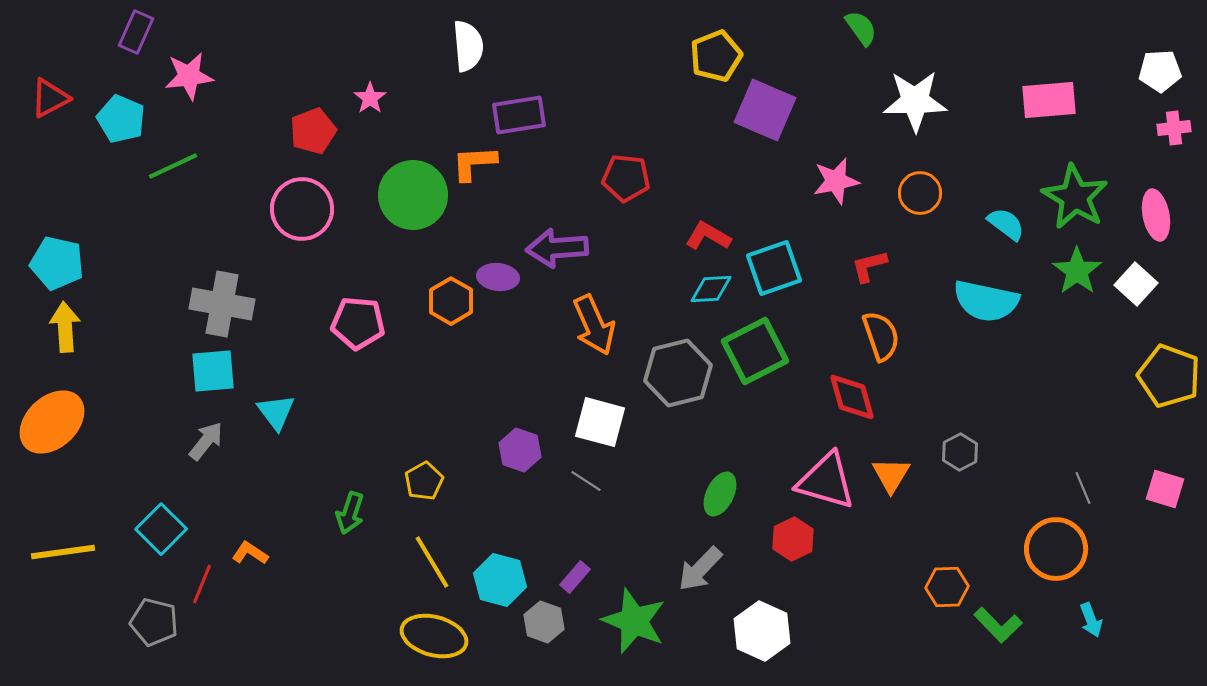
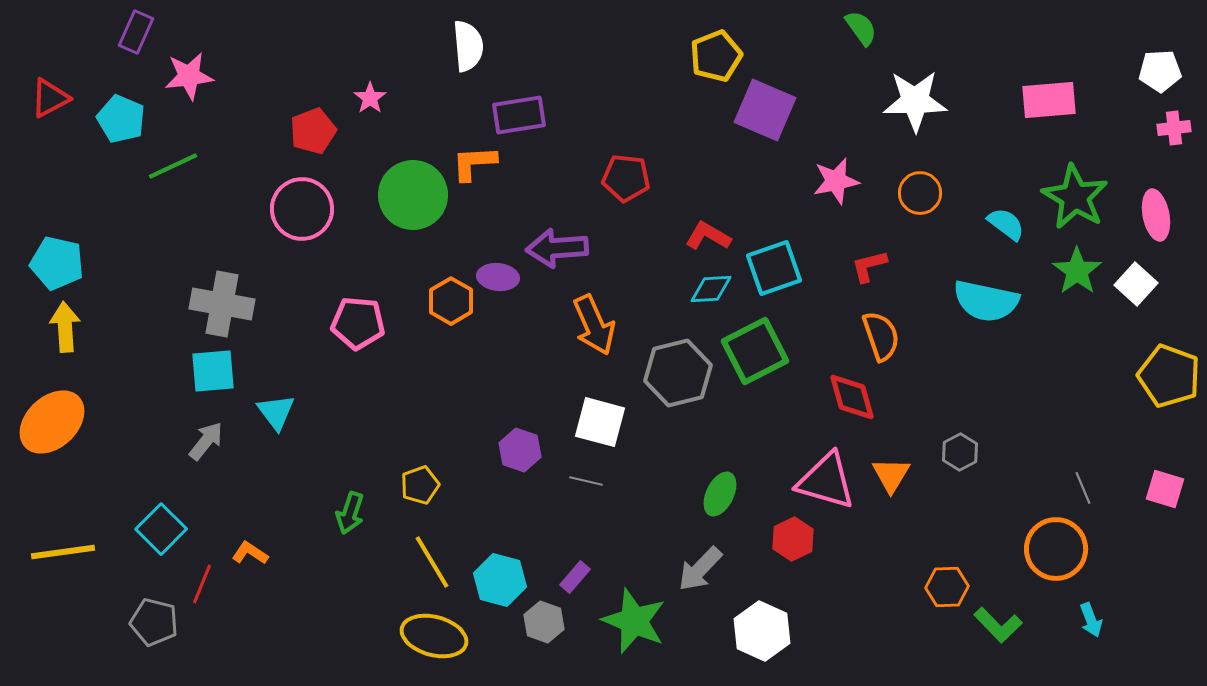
yellow pentagon at (424, 481): moved 4 px left, 4 px down; rotated 9 degrees clockwise
gray line at (586, 481): rotated 20 degrees counterclockwise
